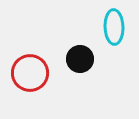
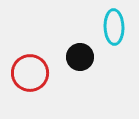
black circle: moved 2 px up
